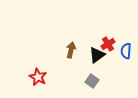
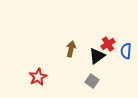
brown arrow: moved 1 px up
black triangle: moved 1 px down
red star: rotated 18 degrees clockwise
